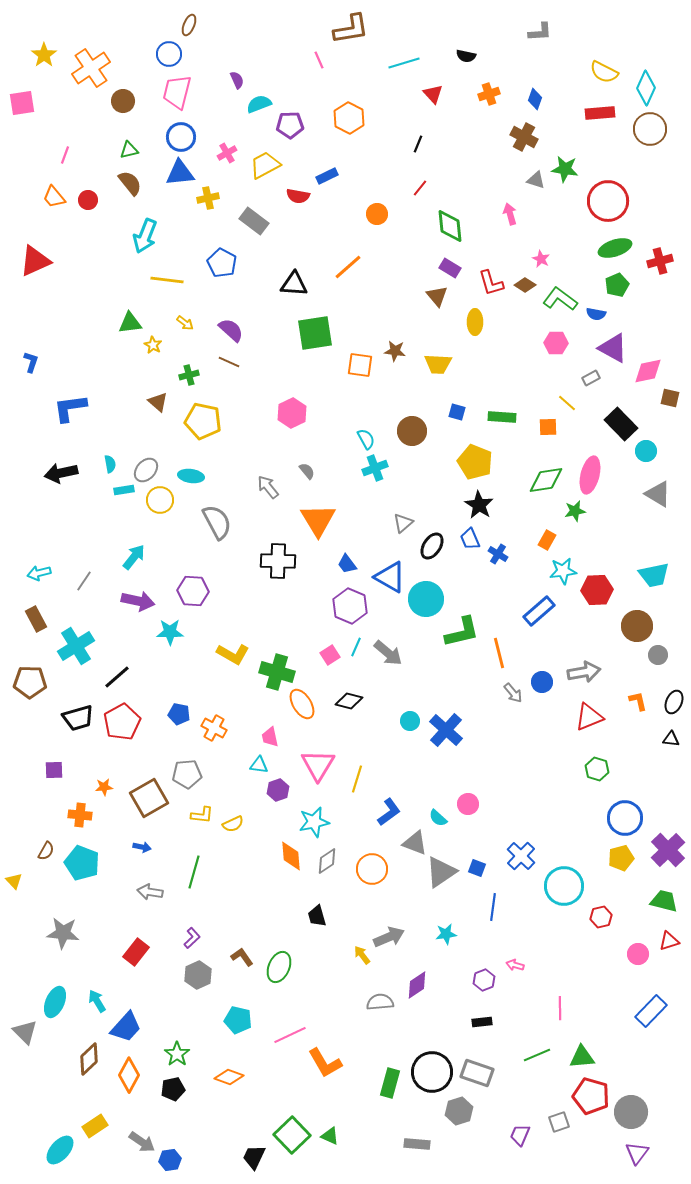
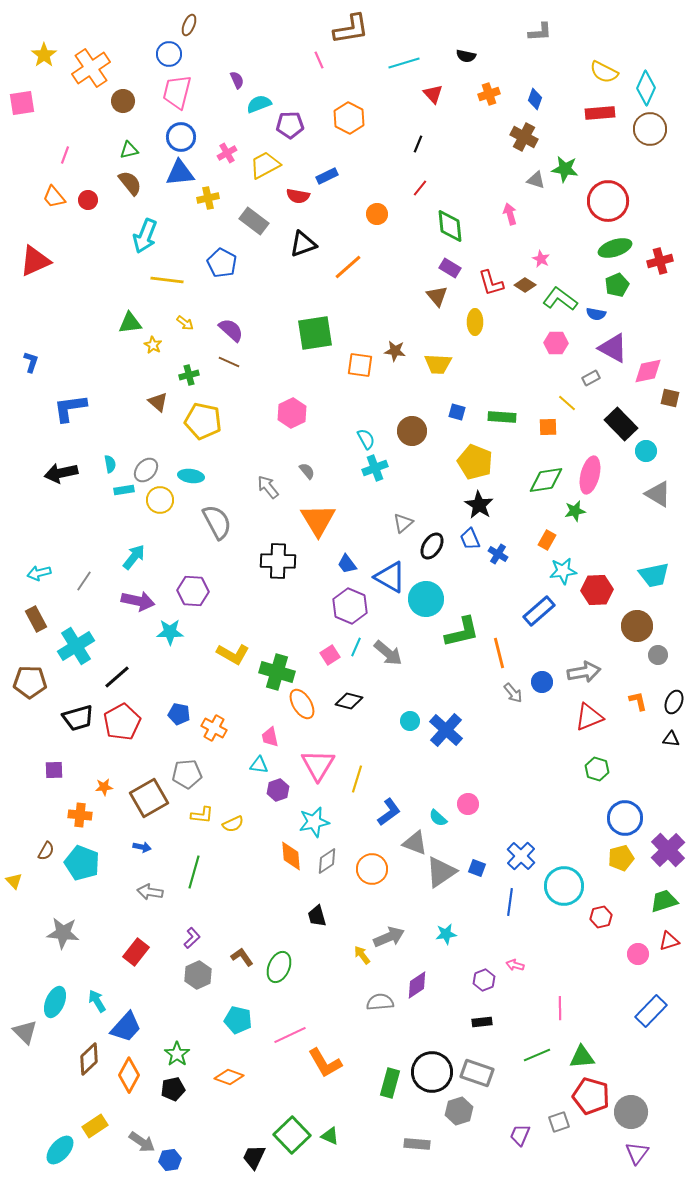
black triangle at (294, 284): moved 9 px right, 40 px up; rotated 24 degrees counterclockwise
green trapezoid at (664, 901): rotated 32 degrees counterclockwise
blue line at (493, 907): moved 17 px right, 5 px up
